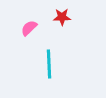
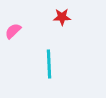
pink semicircle: moved 16 px left, 3 px down
